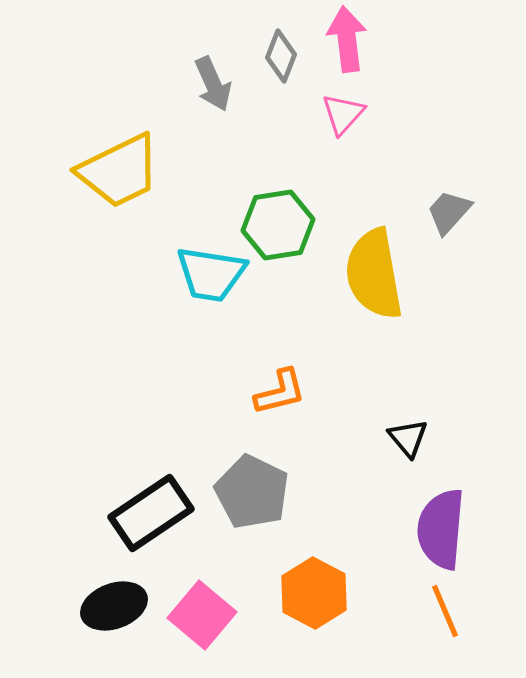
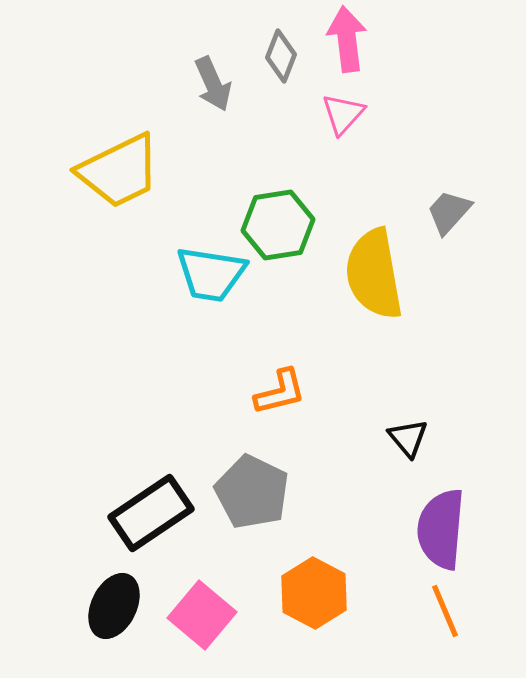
black ellipse: rotated 44 degrees counterclockwise
